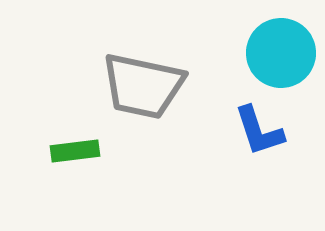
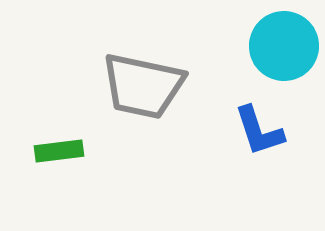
cyan circle: moved 3 px right, 7 px up
green rectangle: moved 16 px left
